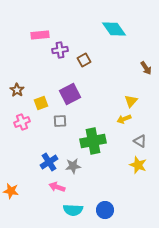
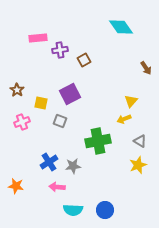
cyan diamond: moved 7 px right, 2 px up
pink rectangle: moved 2 px left, 3 px down
yellow square: rotated 32 degrees clockwise
gray square: rotated 24 degrees clockwise
green cross: moved 5 px right
yellow star: rotated 30 degrees clockwise
pink arrow: rotated 14 degrees counterclockwise
orange star: moved 5 px right, 5 px up
